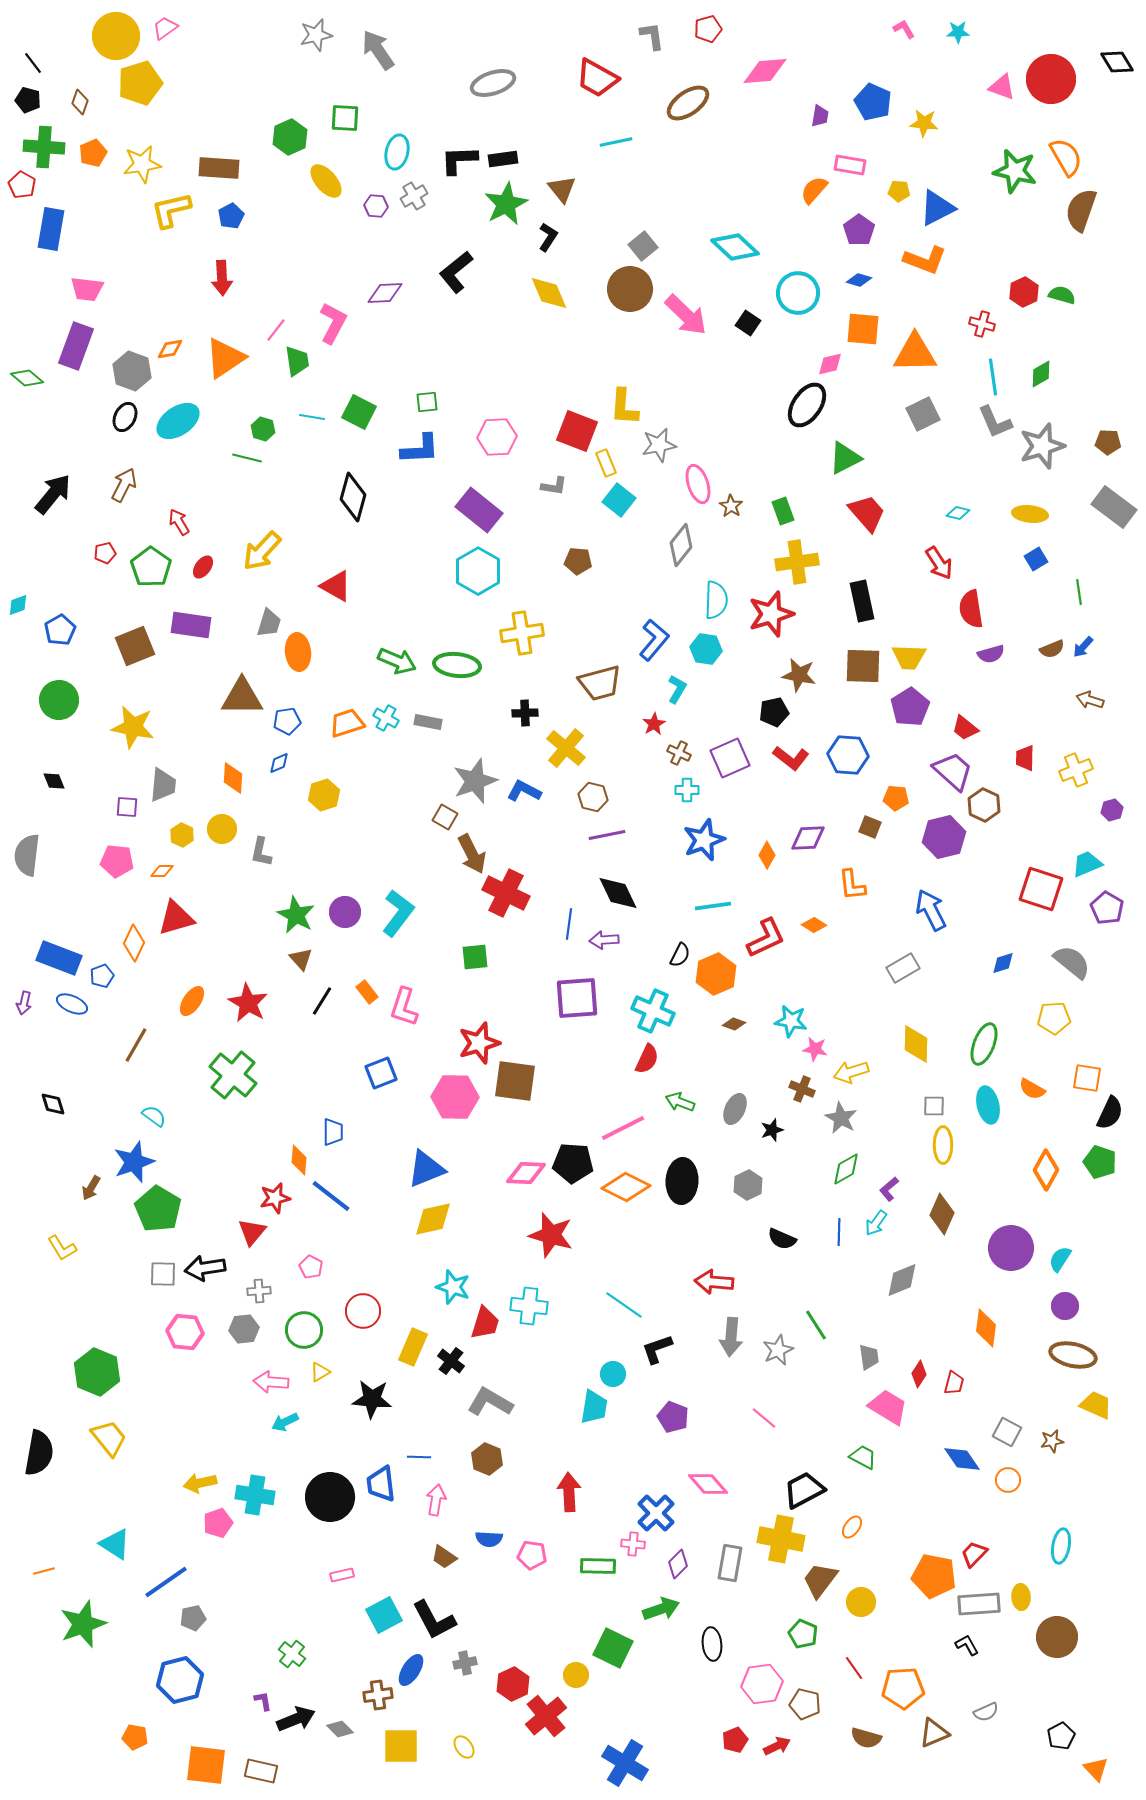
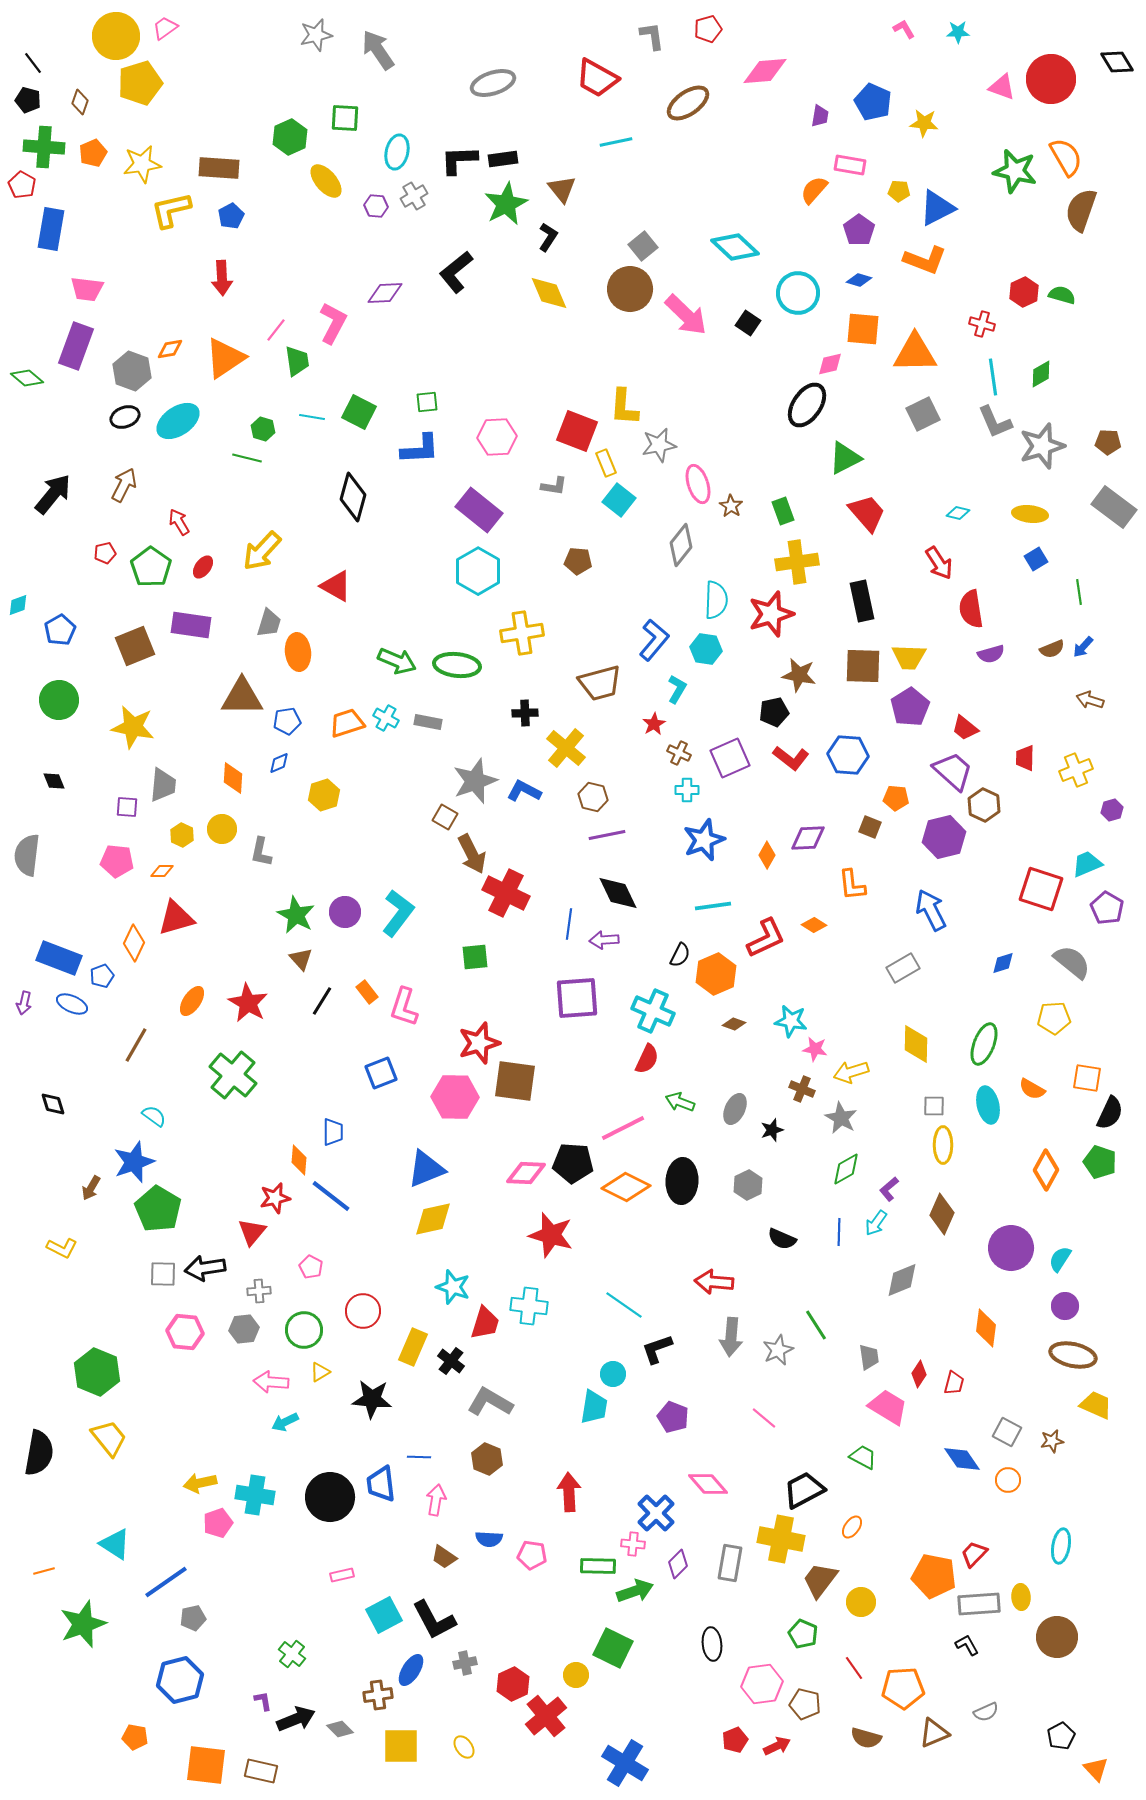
black ellipse at (125, 417): rotated 44 degrees clockwise
yellow L-shape at (62, 1248): rotated 32 degrees counterclockwise
green arrow at (661, 1609): moved 26 px left, 18 px up
